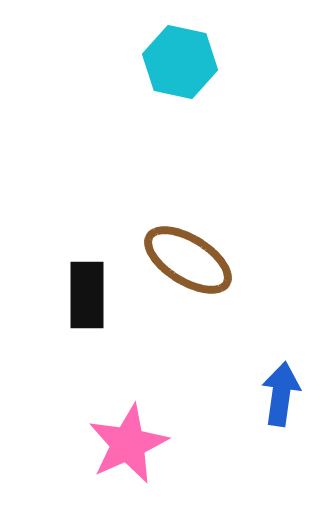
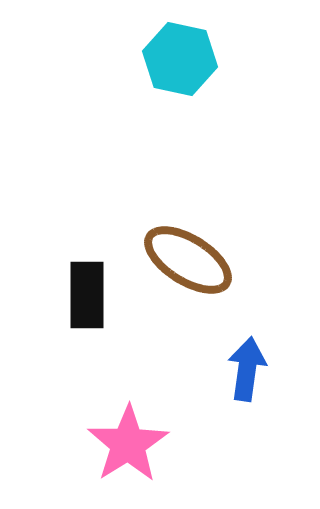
cyan hexagon: moved 3 px up
blue arrow: moved 34 px left, 25 px up
pink star: rotated 8 degrees counterclockwise
